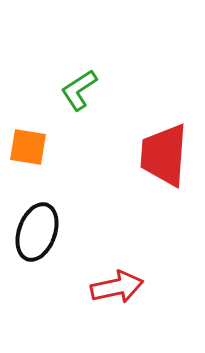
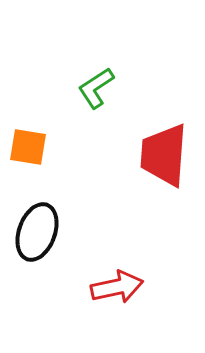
green L-shape: moved 17 px right, 2 px up
